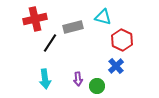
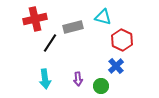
green circle: moved 4 px right
